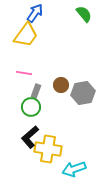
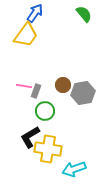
pink line: moved 13 px down
brown circle: moved 2 px right
green circle: moved 14 px right, 4 px down
black L-shape: rotated 10 degrees clockwise
